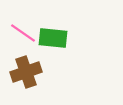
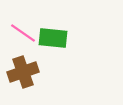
brown cross: moved 3 px left
